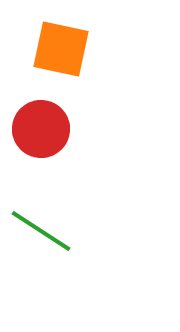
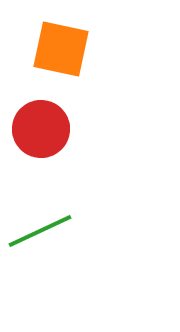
green line: moved 1 px left; rotated 58 degrees counterclockwise
